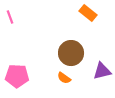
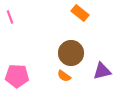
orange rectangle: moved 8 px left
orange semicircle: moved 2 px up
